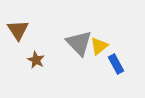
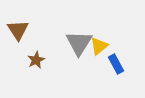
gray triangle: rotated 16 degrees clockwise
brown star: rotated 18 degrees clockwise
